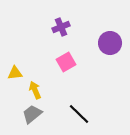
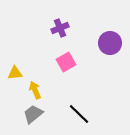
purple cross: moved 1 px left, 1 px down
gray trapezoid: moved 1 px right
